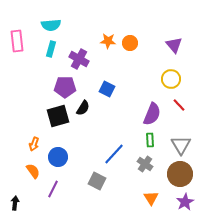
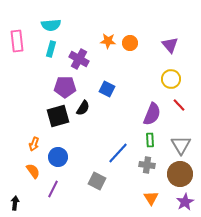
purple triangle: moved 4 px left
blue line: moved 4 px right, 1 px up
gray cross: moved 2 px right, 1 px down; rotated 28 degrees counterclockwise
